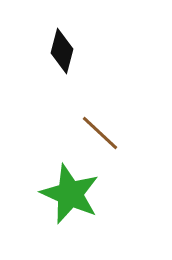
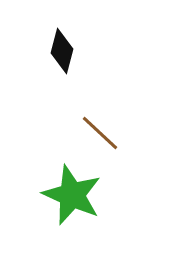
green star: moved 2 px right, 1 px down
